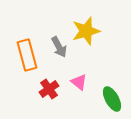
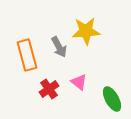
yellow star: rotated 12 degrees clockwise
